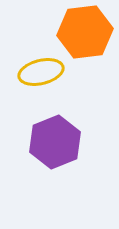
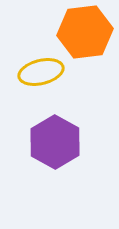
purple hexagon: rotated 9 degrees counterclockwise
